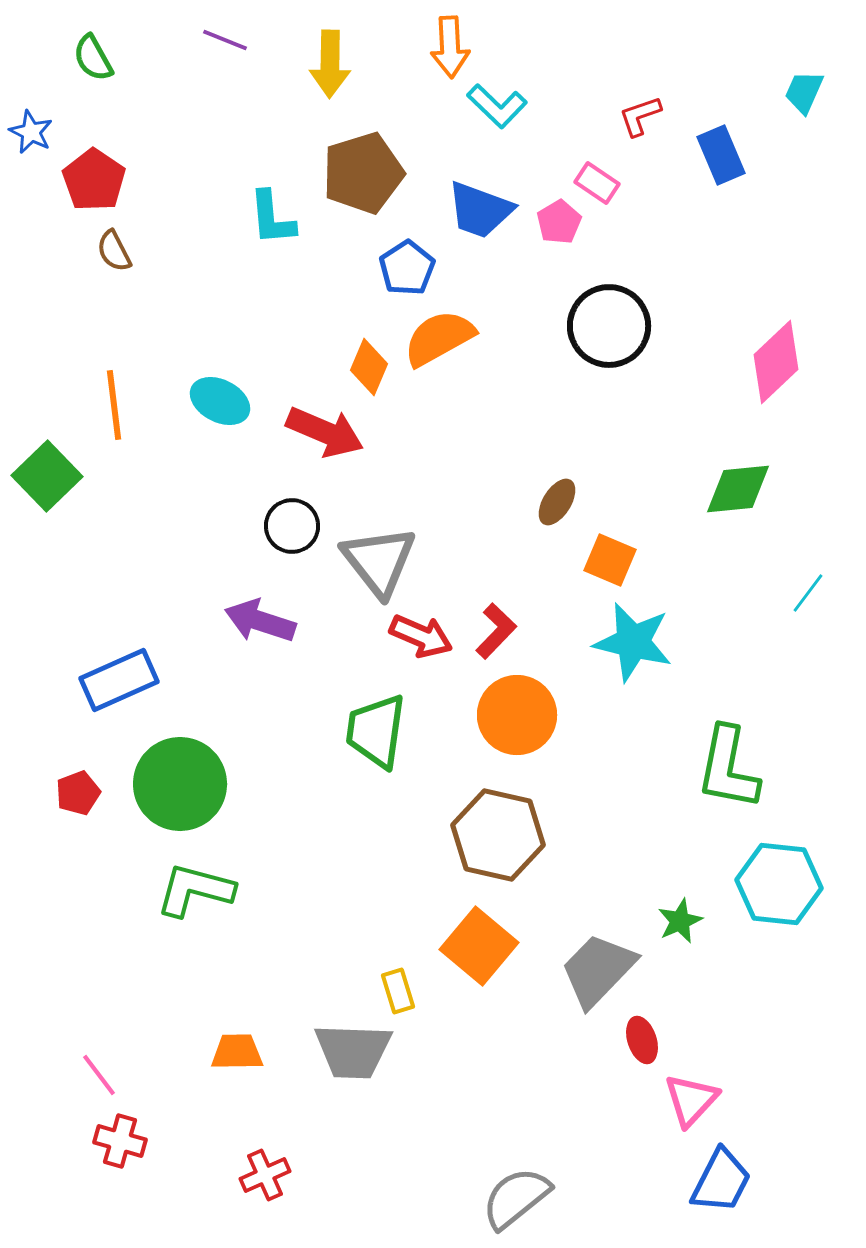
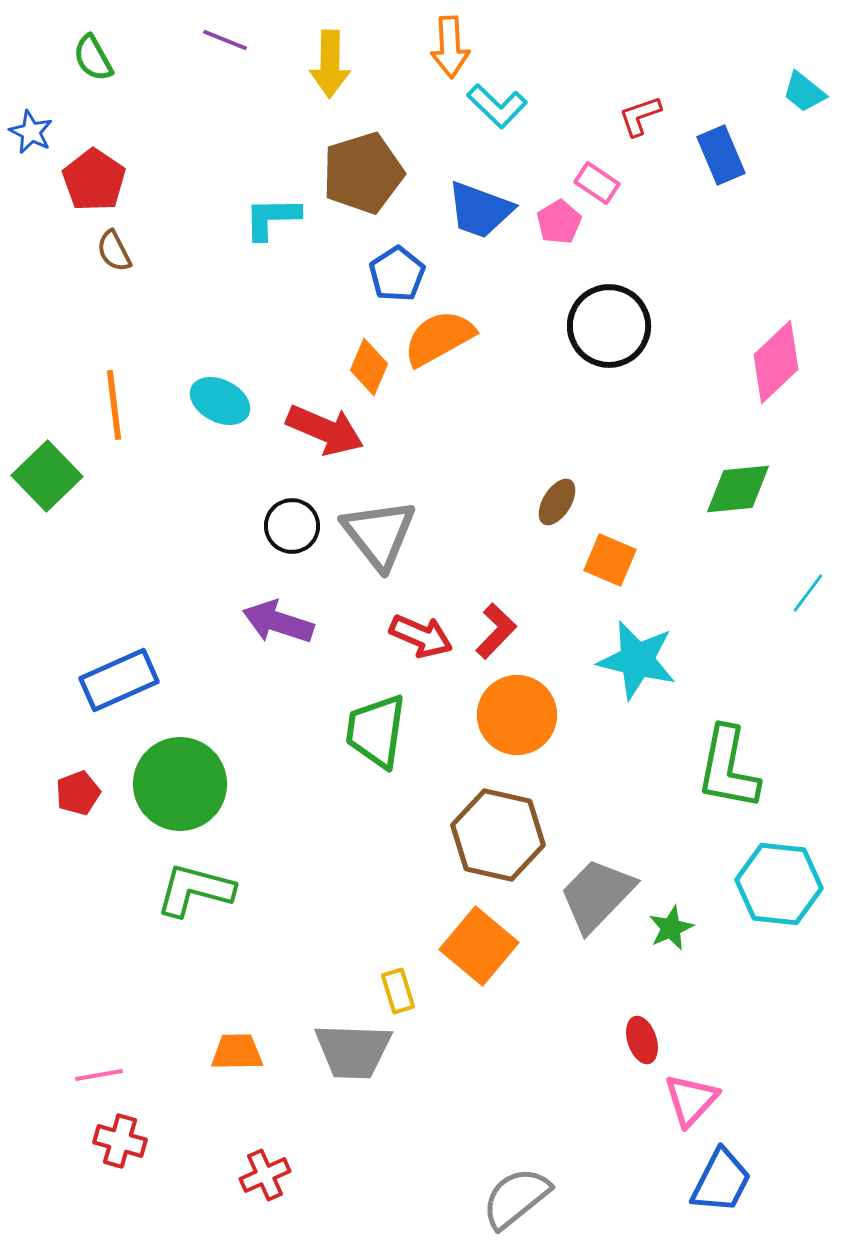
cyan trapezoid at (804, 92): rotated 75 degrees counterclockwise
cyan L-shape at (272, 218): rotated 94 degrees clockwise
blue pentagon at (407, 268): moved 10 px left, 6 px down
red arrow at (325, 432): moved 2 px up
gray triangle at (379, 561): moved 27 px up
purple arrow at (260, 621): moved 18 px right, 1 px down
cyan star at (633, 642): moved 4 px right, 18 px down
green star at (680, 921): moved 9 px left, 7 px down
gray trapezoid at (598, 970): moved 1 px left, 75 px up
pink line at (99, 1075): rotated 63 degrees counterclockwise
